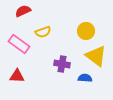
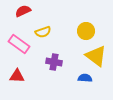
purple cross: moved 8 px left, 2 px up
